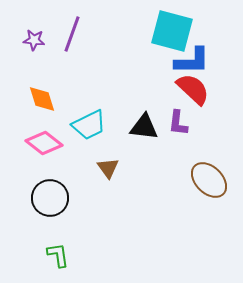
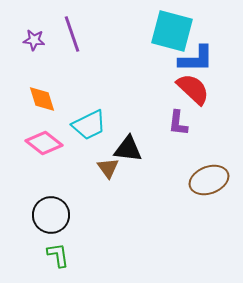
purple line: rotated 39 degrees counterclockwise
blue L-shape: moved 4 px right, 2 px up
black triangle: moved 16 px left, 22 px down
brown ellipse: rotated 66 degrees counterclockwise
black circle: moved 1 px right, 17 px down
